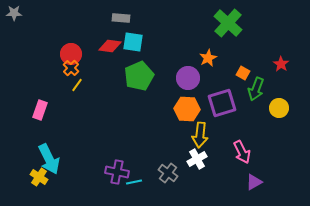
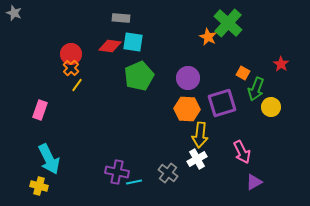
gray star: rotated 21 degrees clockwise
orange star: moved 21 px up; rotated 18 degrees counterclockwise
yellow circle: moved 8 px left, 1 px up
yellow cross: moved 9 px down; rotated 18 degrees counterclockwise
